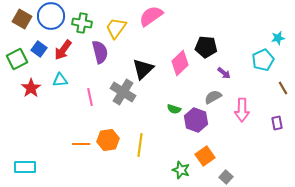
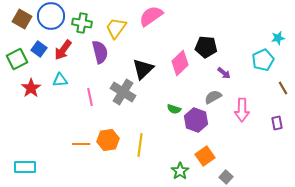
green star: moved 1 px left, 1 px down; rotated 18 degrees clockwise
